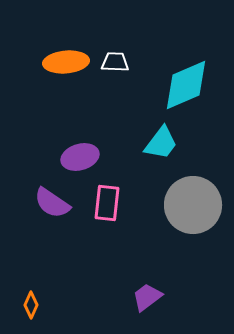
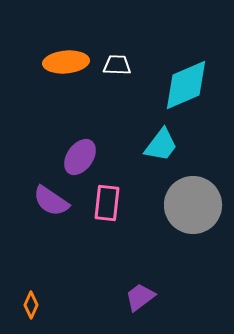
white trapezoid: moved 2 px right, 3 px down
cyan trapezoid: moved 2 px down
purple ellipse: rotated 39 degrees counterclockwise
purple semicircle: moved 1 px left, 2 px up
purple trapezoid: moved 7 px left
